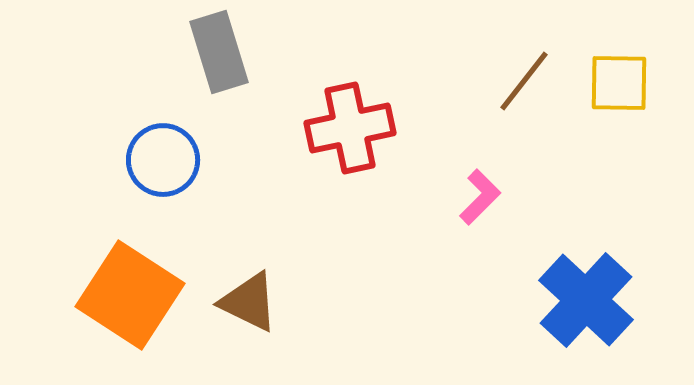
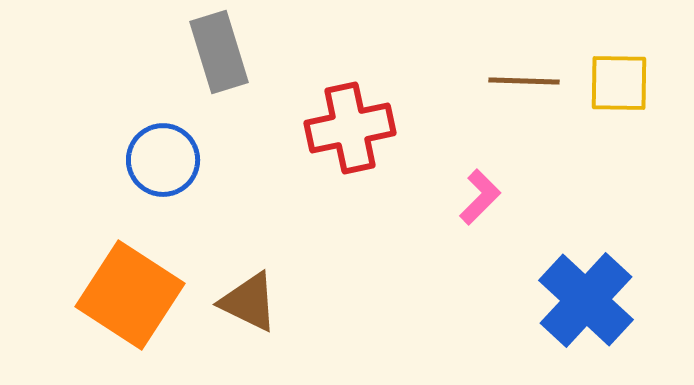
brown line: rotated 54 degrees clockwise
